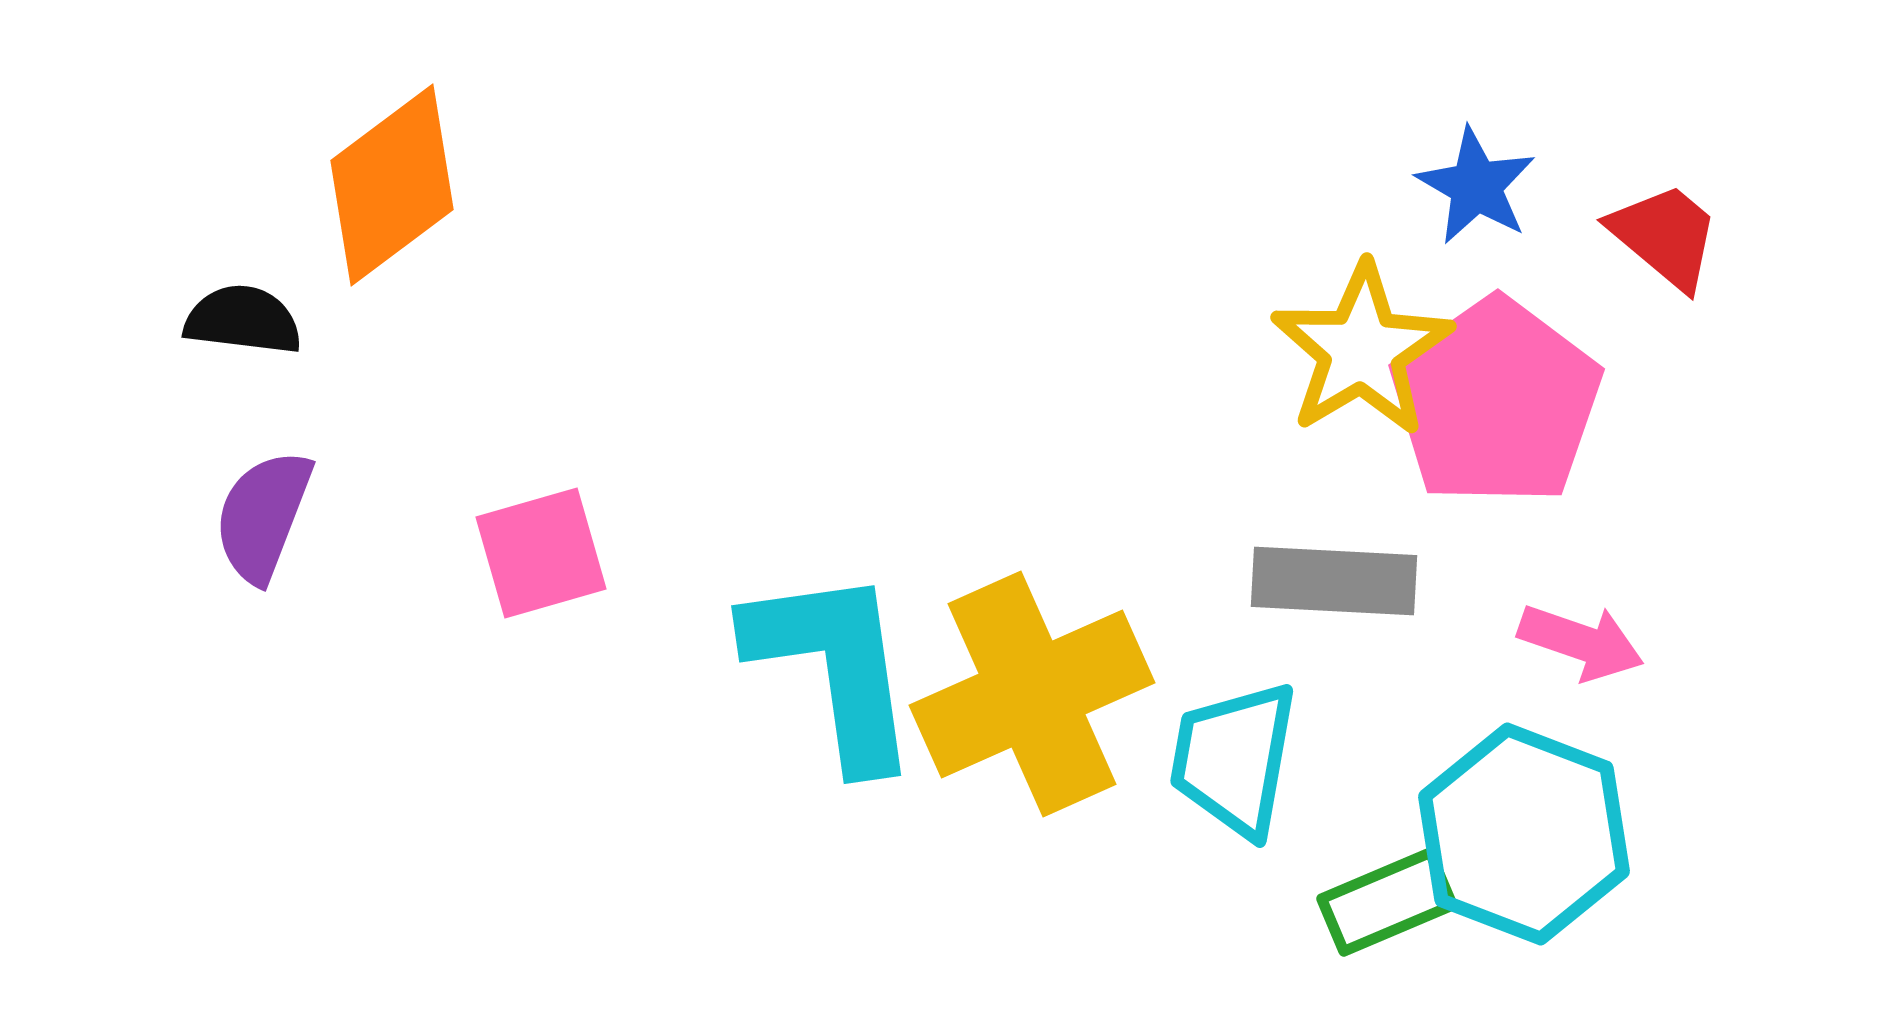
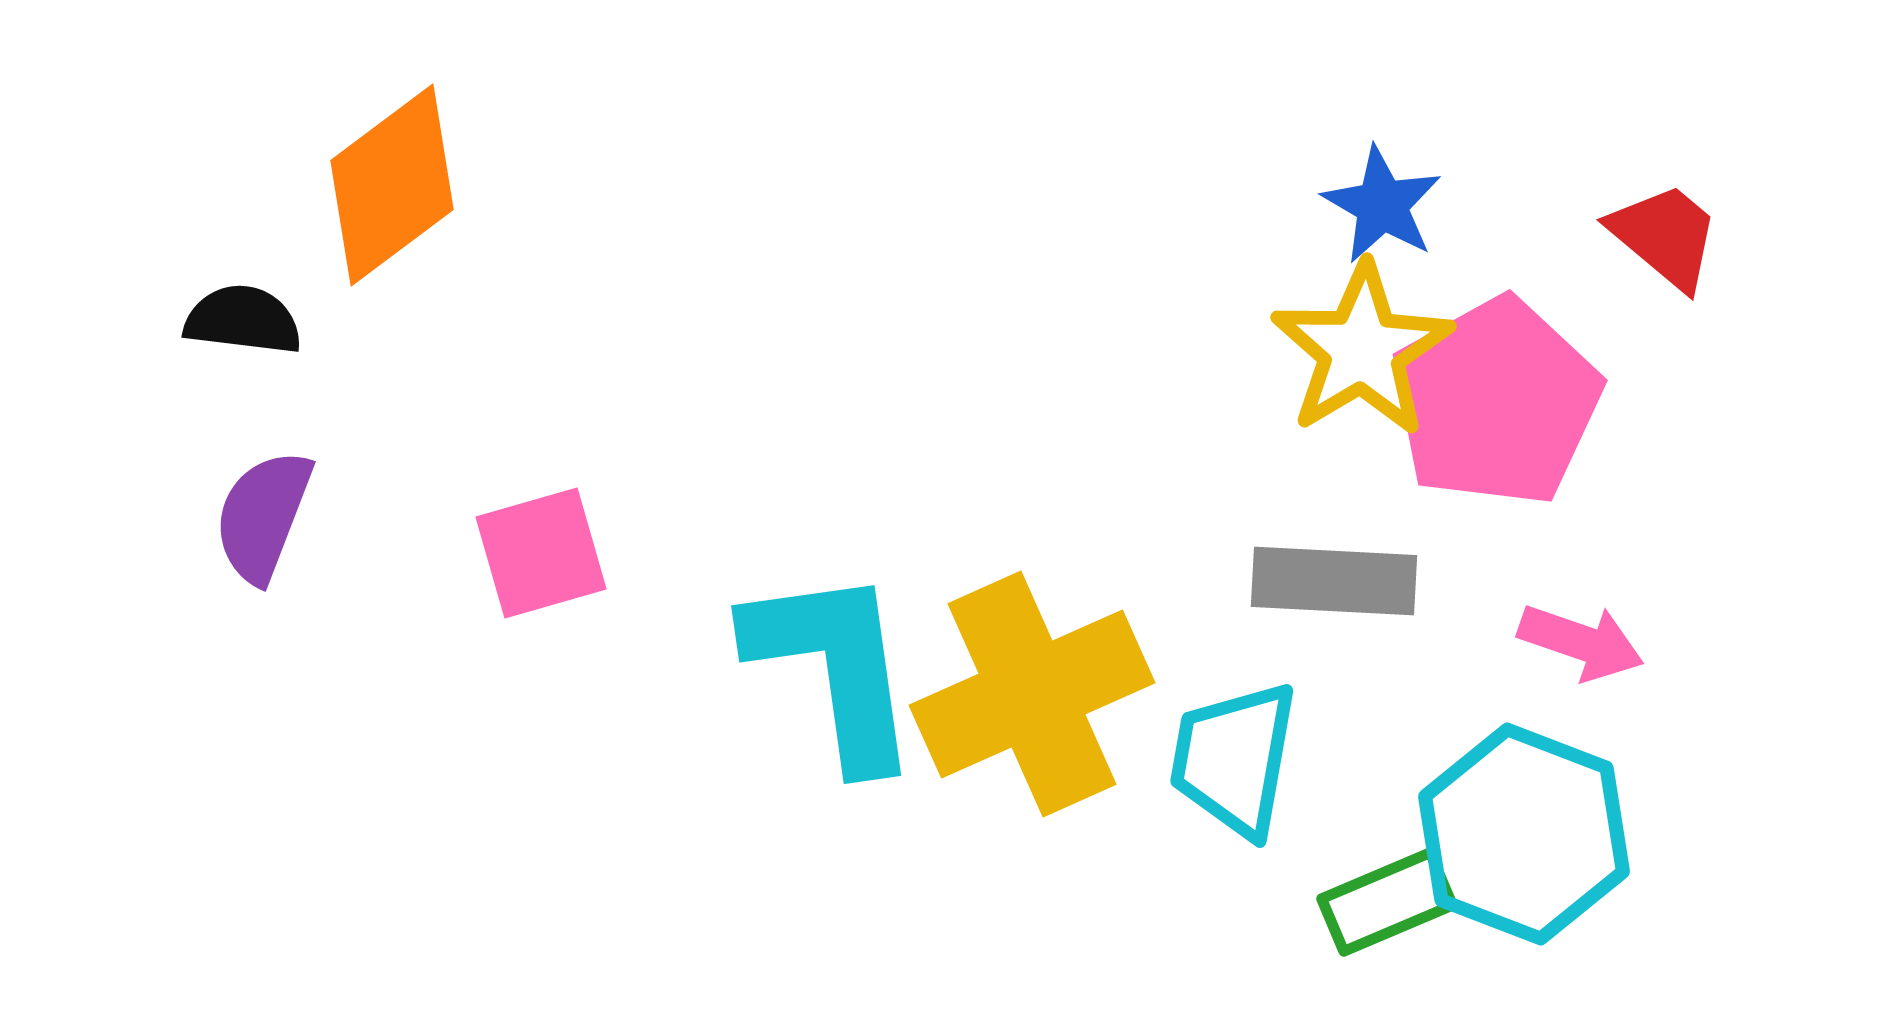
blue star: moved 94 px left, 19 px down
pink pentagon: rotated 6 degrees clockwise
